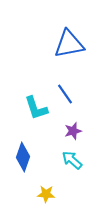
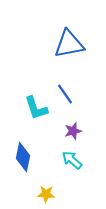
blue diamond: rotated 8 degrees counterclockwise
